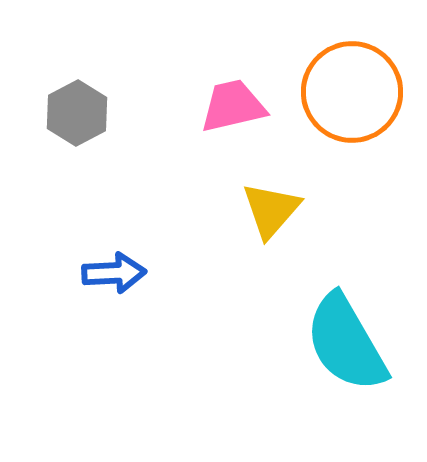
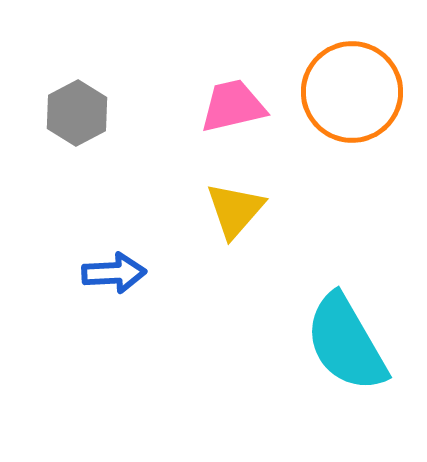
yellow triangle: moved 36 px left
